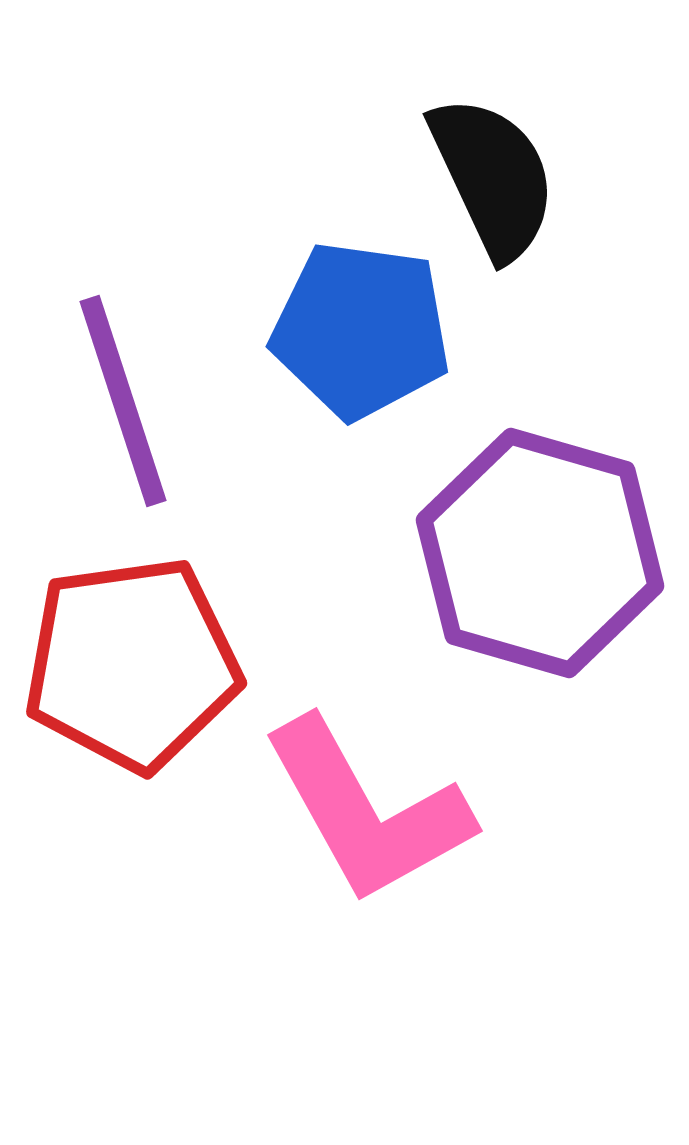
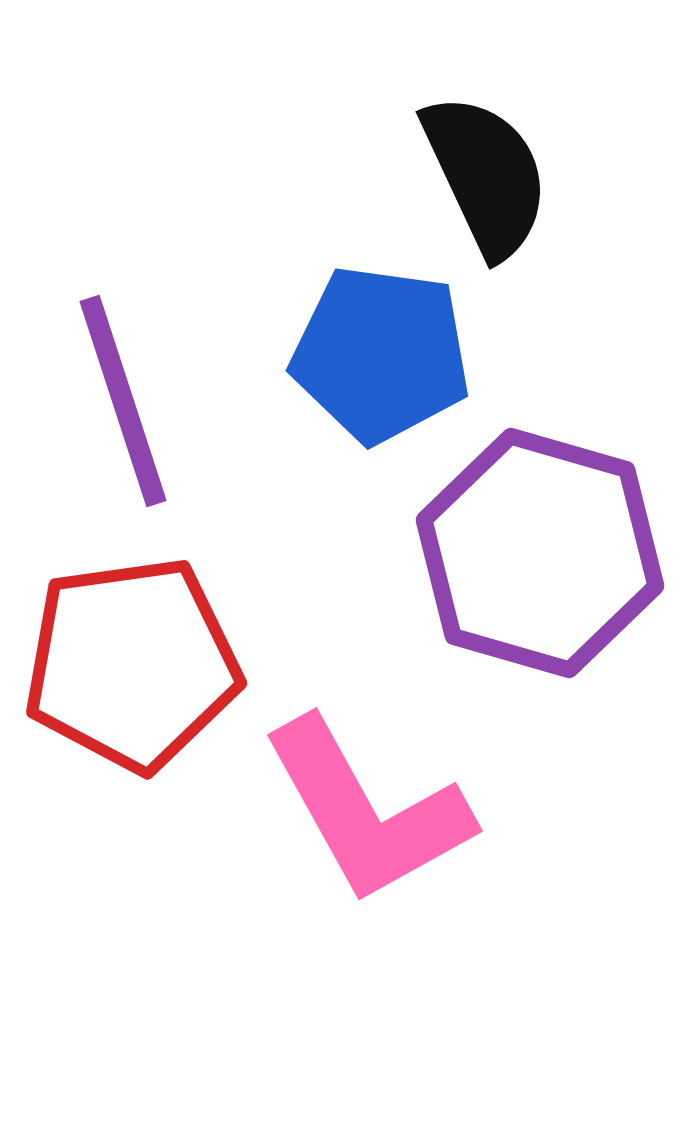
black semicircle: moved 7 px left, 2 px up
blue pentagon: moved 20 px right, 24 px down
